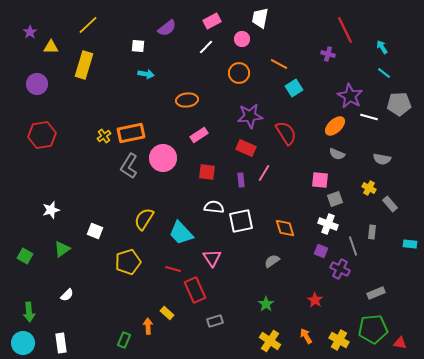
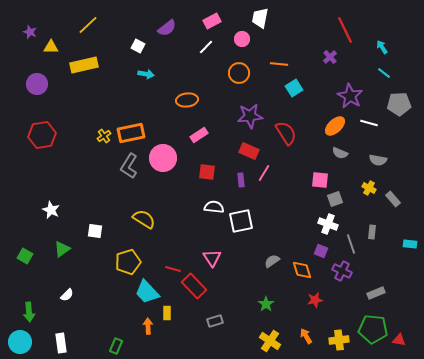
purple star at (30, 32): rotated 16 degrees counterclockwise
white square at (138, 46): rotated 24 degrees clockwise
purple cross at (328, 54): moved 2 px right, 3 px down; rotated 32 degrees clockwise
orange line at (279, 64): rotated 24 degrees counterclockwise
yellow rectangle at (84, 65): rotated 60 degrees clockwise
white line at (369, 117): moved 6 px down
red rectangle at (246, 148): moved 3 px right, 3 px down
gray semicircle at (337, 154): moved 3 px right, 1 px up
gray semicircle at (382, 159): moved 4 px left, 1 px down
gray rectangle at (390, 204): moved 3 px right, 5 px up
white star at (51, 210): rotated 30 degrees counterclockwise
yellow semicircle at (144, 219): rotated 90 degrees clockwise
orange diamond at (285, 228): moved 17 px right, 42 px down
white square at (95, 231): rotated 14 degrees counterclockwise
cyan trapezoid at (181, 233): moved 34 px left, 59 px down
gray line at (353, 246): moved 2 px left, 2 px up
purple cross at (340, 269): moved 2 px right, 2 px down
red rectangle at (195, 290): moved 1 px left, 4 px up; rotated 20 degrees counterclockwise
red star at (315, 300): rotated 28 degrees clockwise
yellow rectangle at (167, 313): rotated 48 degrees clockwise
green pentagon at (373, 329): rotated 12 degrees clockwise
green rectangle at (124, 340): moved 8 px left, 6 px down
yellow cross at (339, 340): rotated 36 degrees counterclockwise
cyan circle at (23, 343): moved 3 px left, 1 px up
red triangle at (400, 343): moved 1 px left, 3 px up
